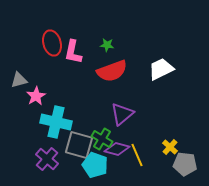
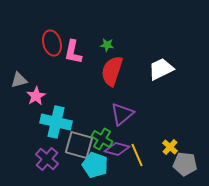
red semicircle: rotated 128 degrees clockwise
